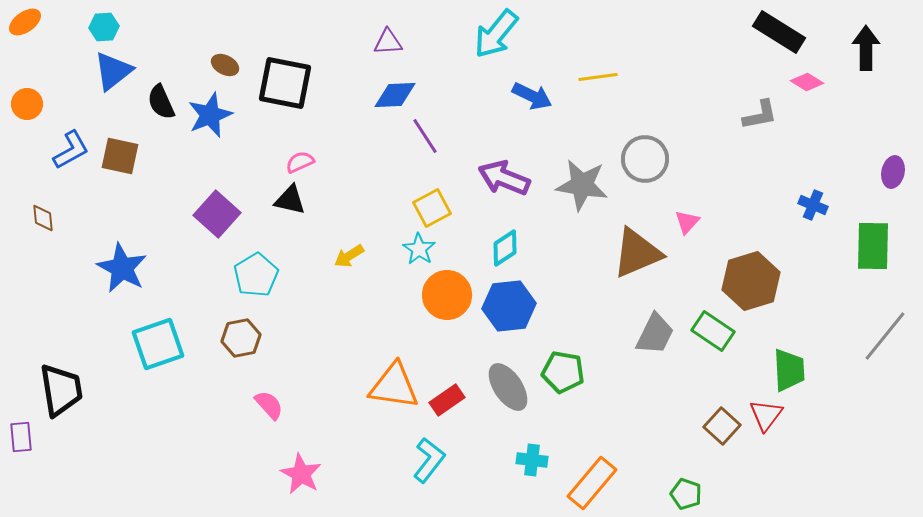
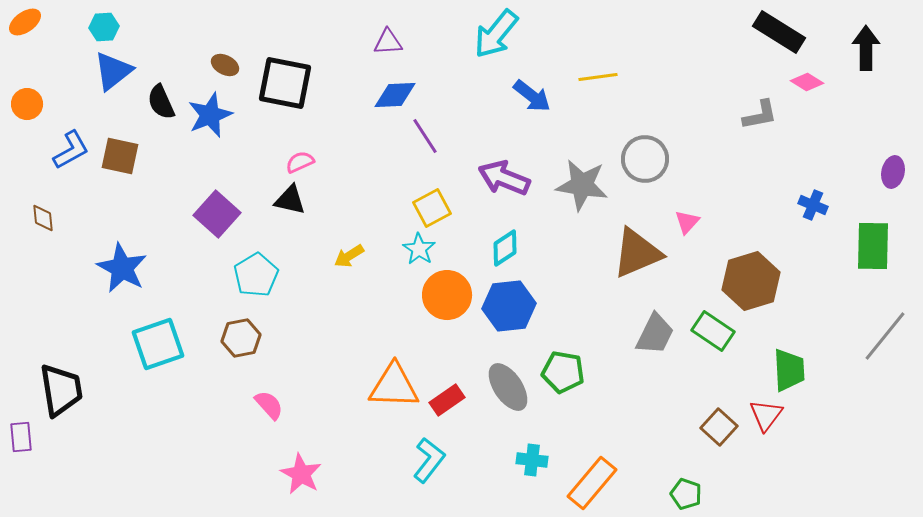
blue arrow at (532, 96): rotated 12 degrees clockwise
orange triangle at (394, 386): rotated 6 degrees counterclockwise
brown square at (722, 426): moved 3 px left, 1 px down
